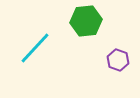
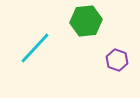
purple hexagon: moved 1 px left
